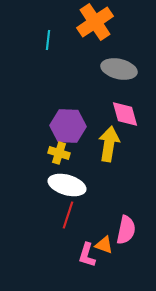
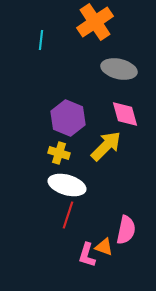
cyan line: moved 7 px left
purple hexagon: moved 8 px up; rotated 20 degrees clockwise
yellow arrow: moved 3 px left, 2 px down; rotated 36 degrees clockwise
orange triangle: moved 2 px down
